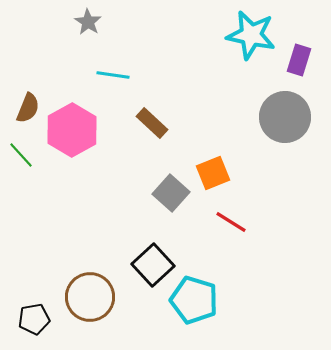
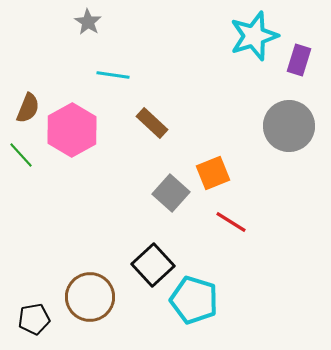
cyan star: moved 3 px right, 1 px down; rotated 30 degrees counterclockwise
gray circle: moved 4 px right, 9 px down
